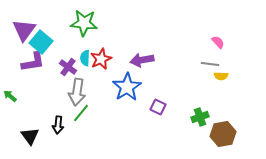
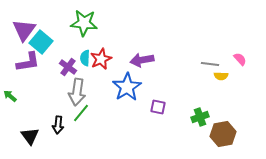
pink semicircle: moved 22 px right, 17 px down
purple L-shape: moved 5 px left
purple square: rotated 14 degrees counterclockwise
